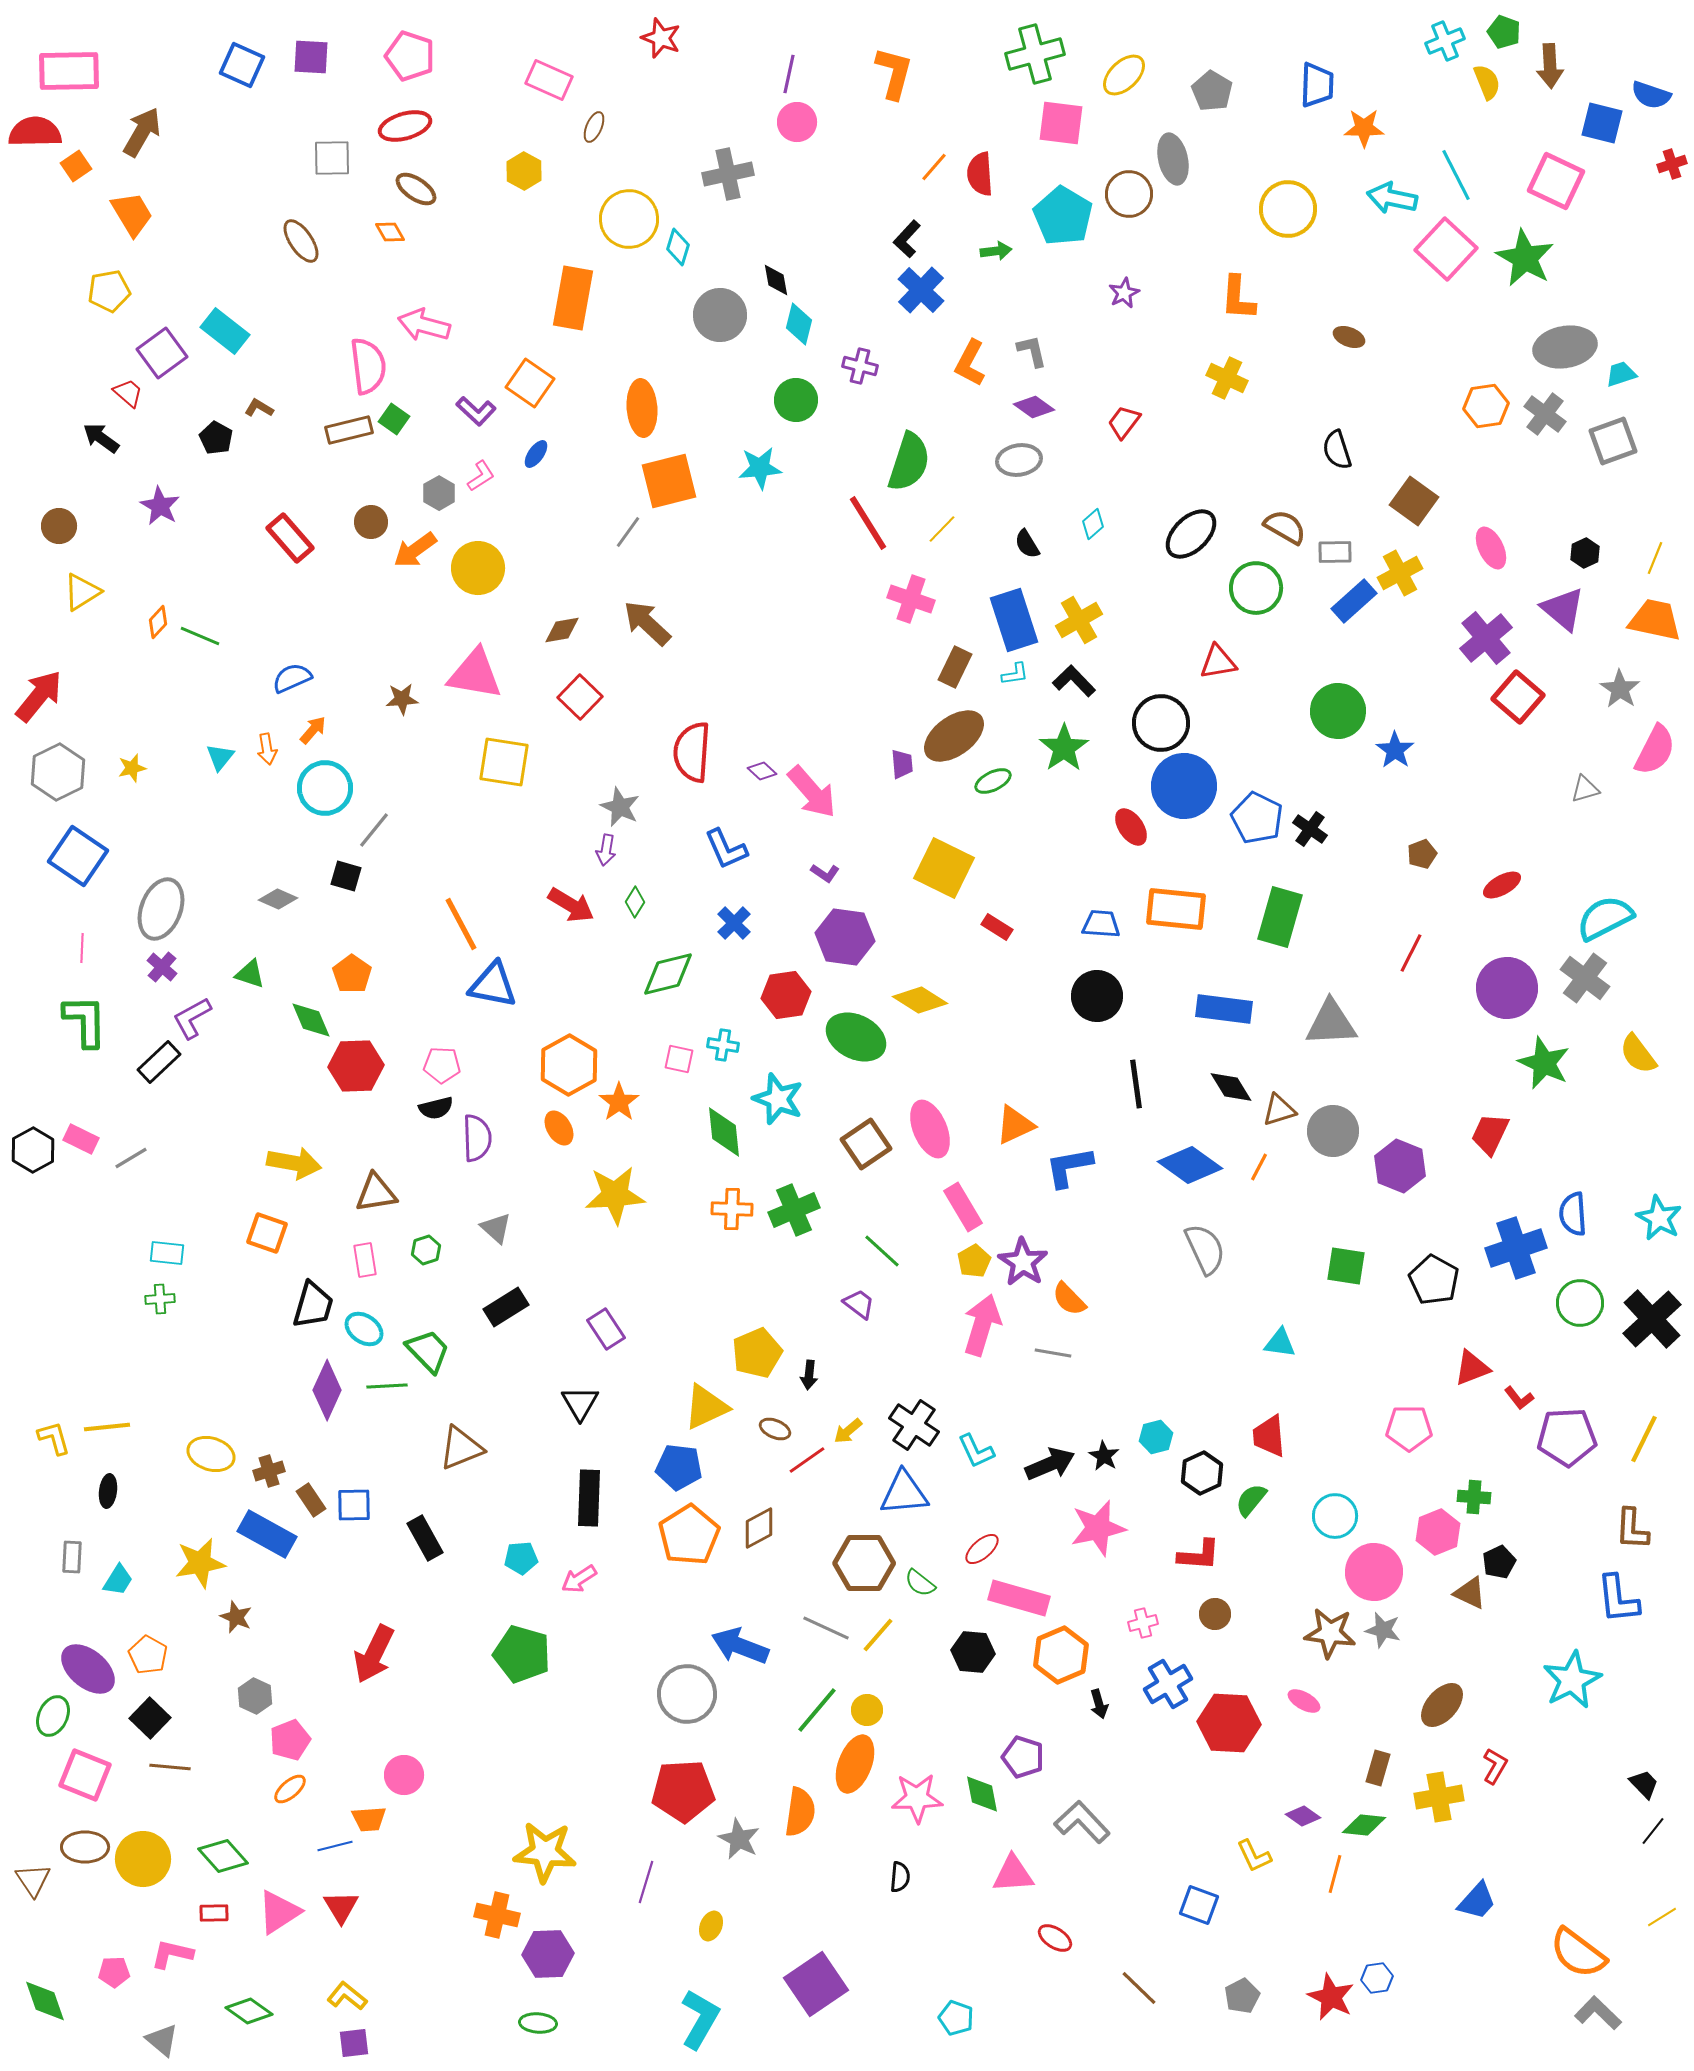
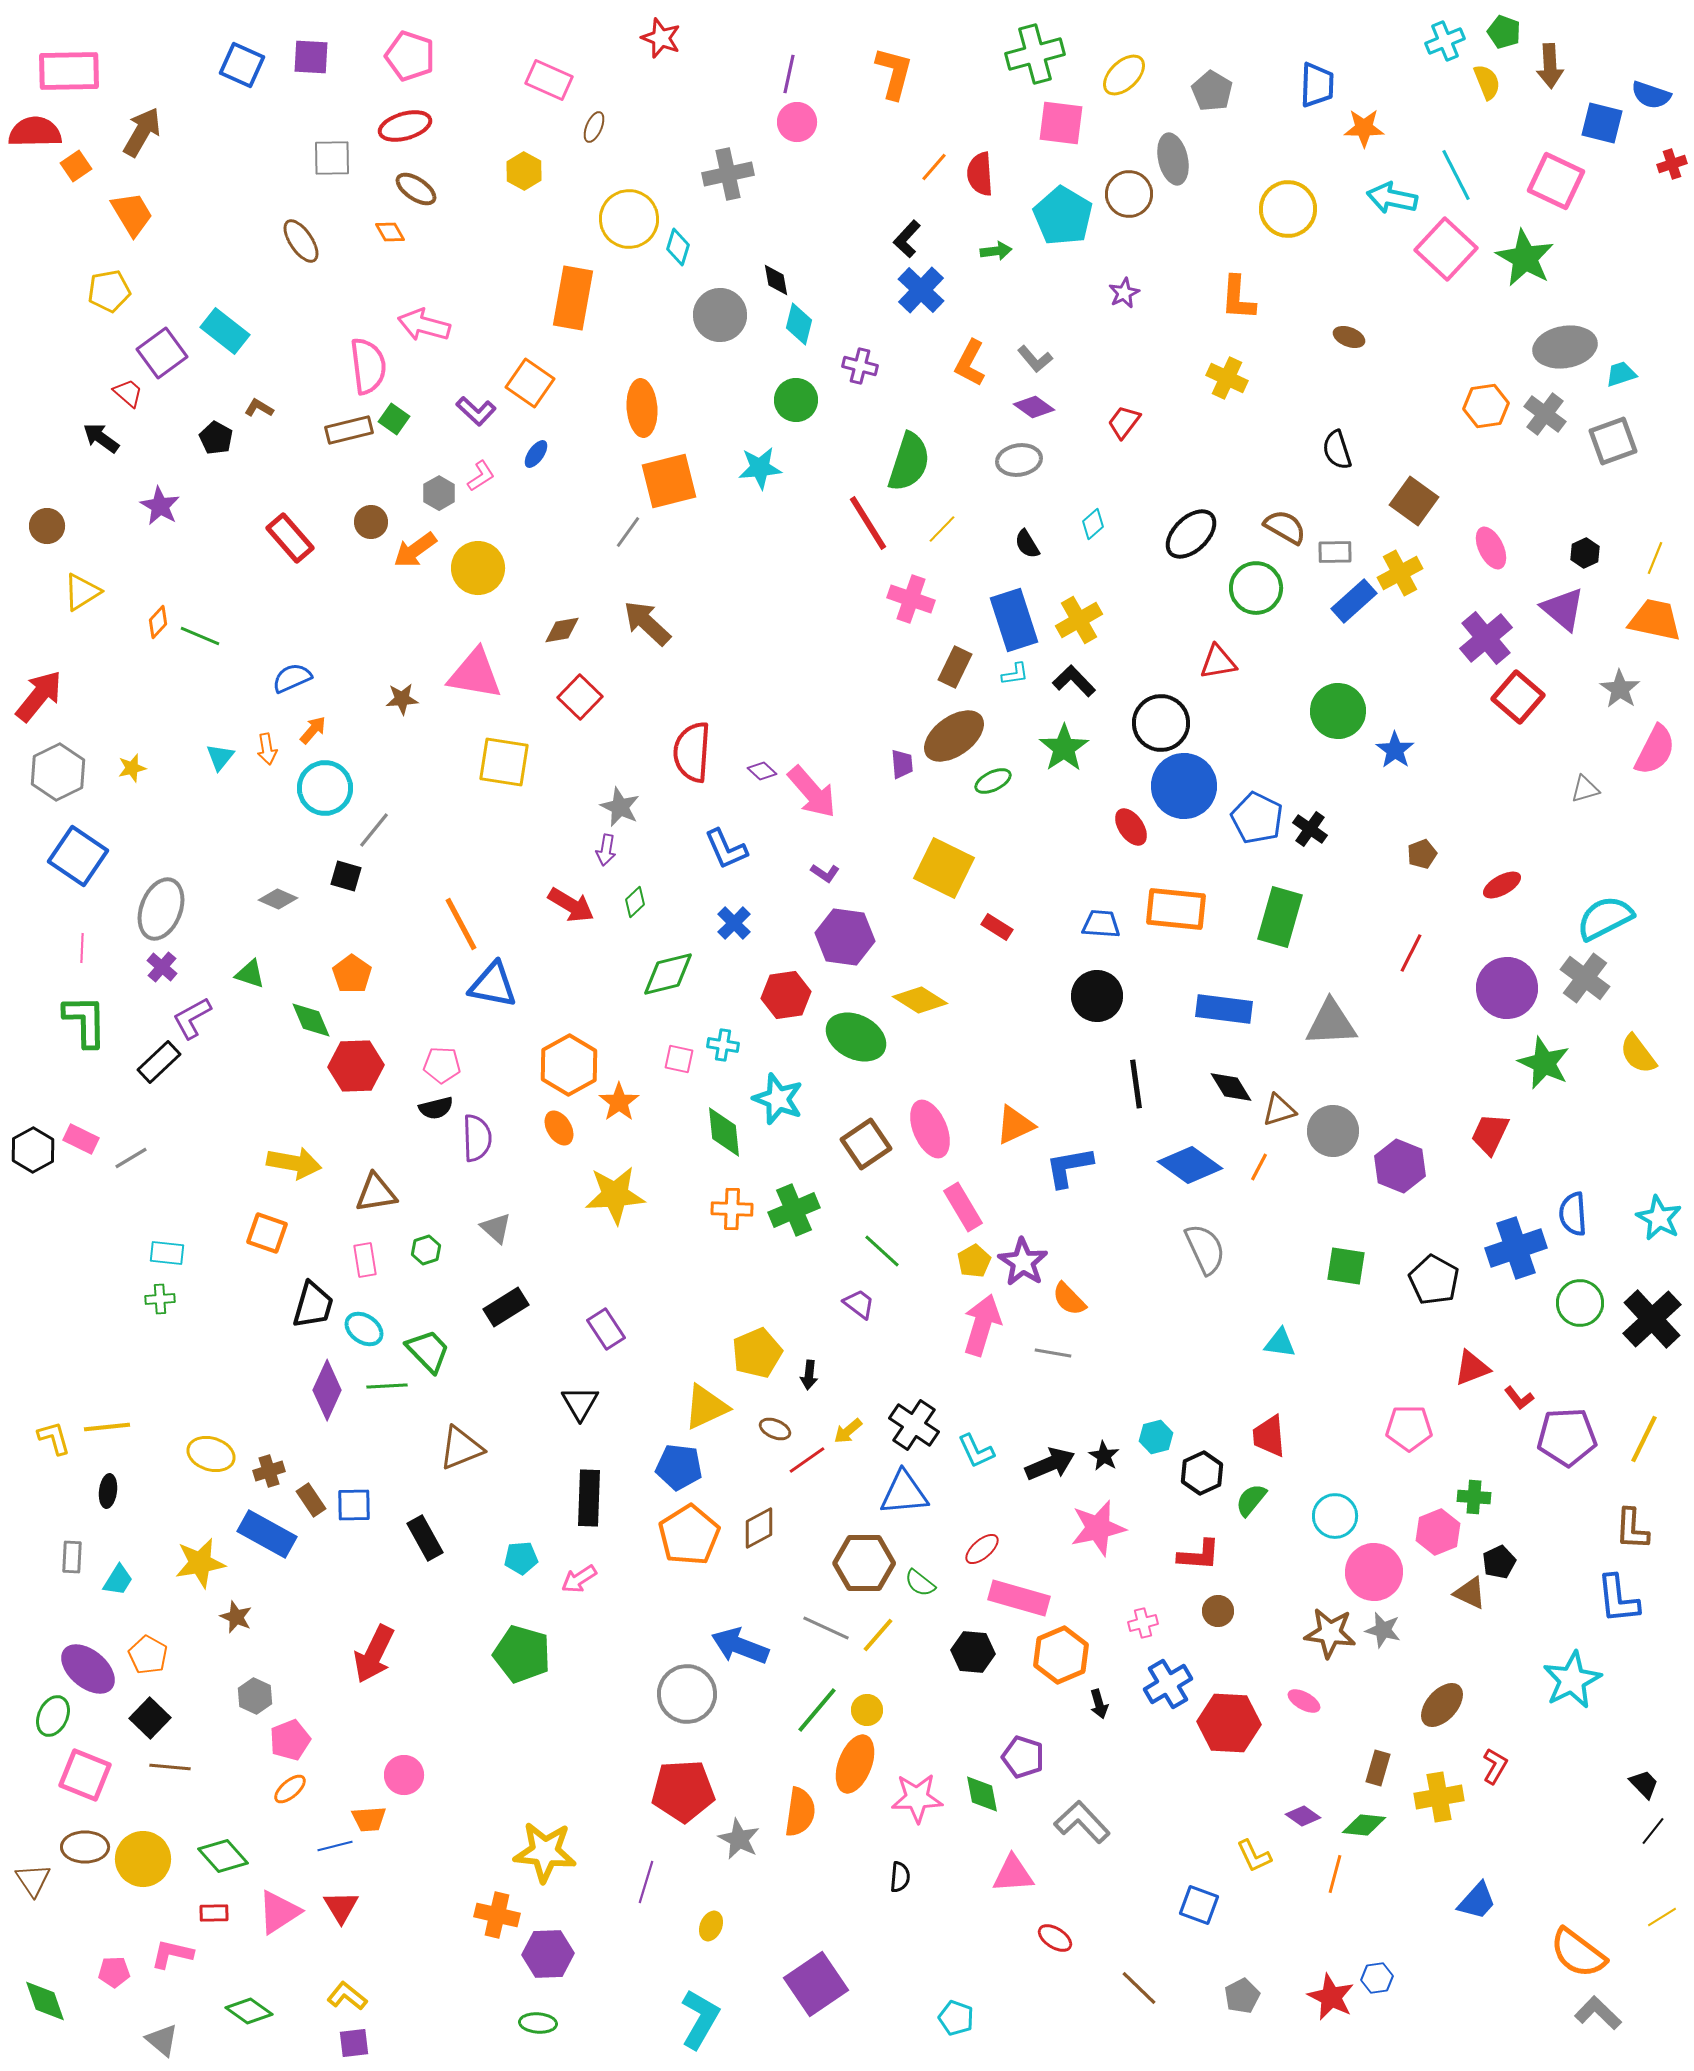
gray L-shape at (1032, 351): moved 3 px right, 8 px down; rotated 153 degrees clockwise
brown circle at (59, 526): moved 12 px left
green diamond at (635, 902): rotated 16 degrees clockwise
brown circle at (1215, 1614): moved 3 px right, 3 px up
